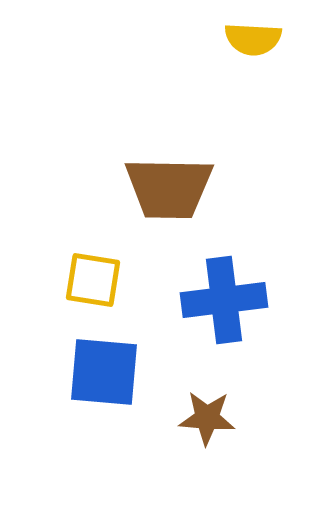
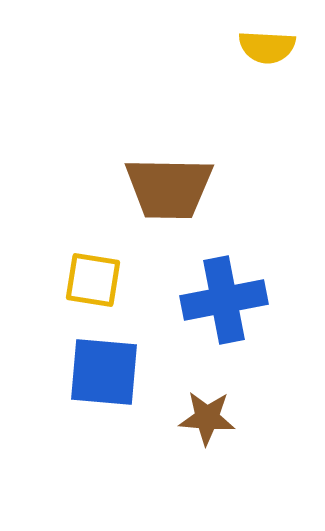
yellow semicircle: moved 14 px right, 8 px down
blue cross: rotated 4 degrees counterclockwise
